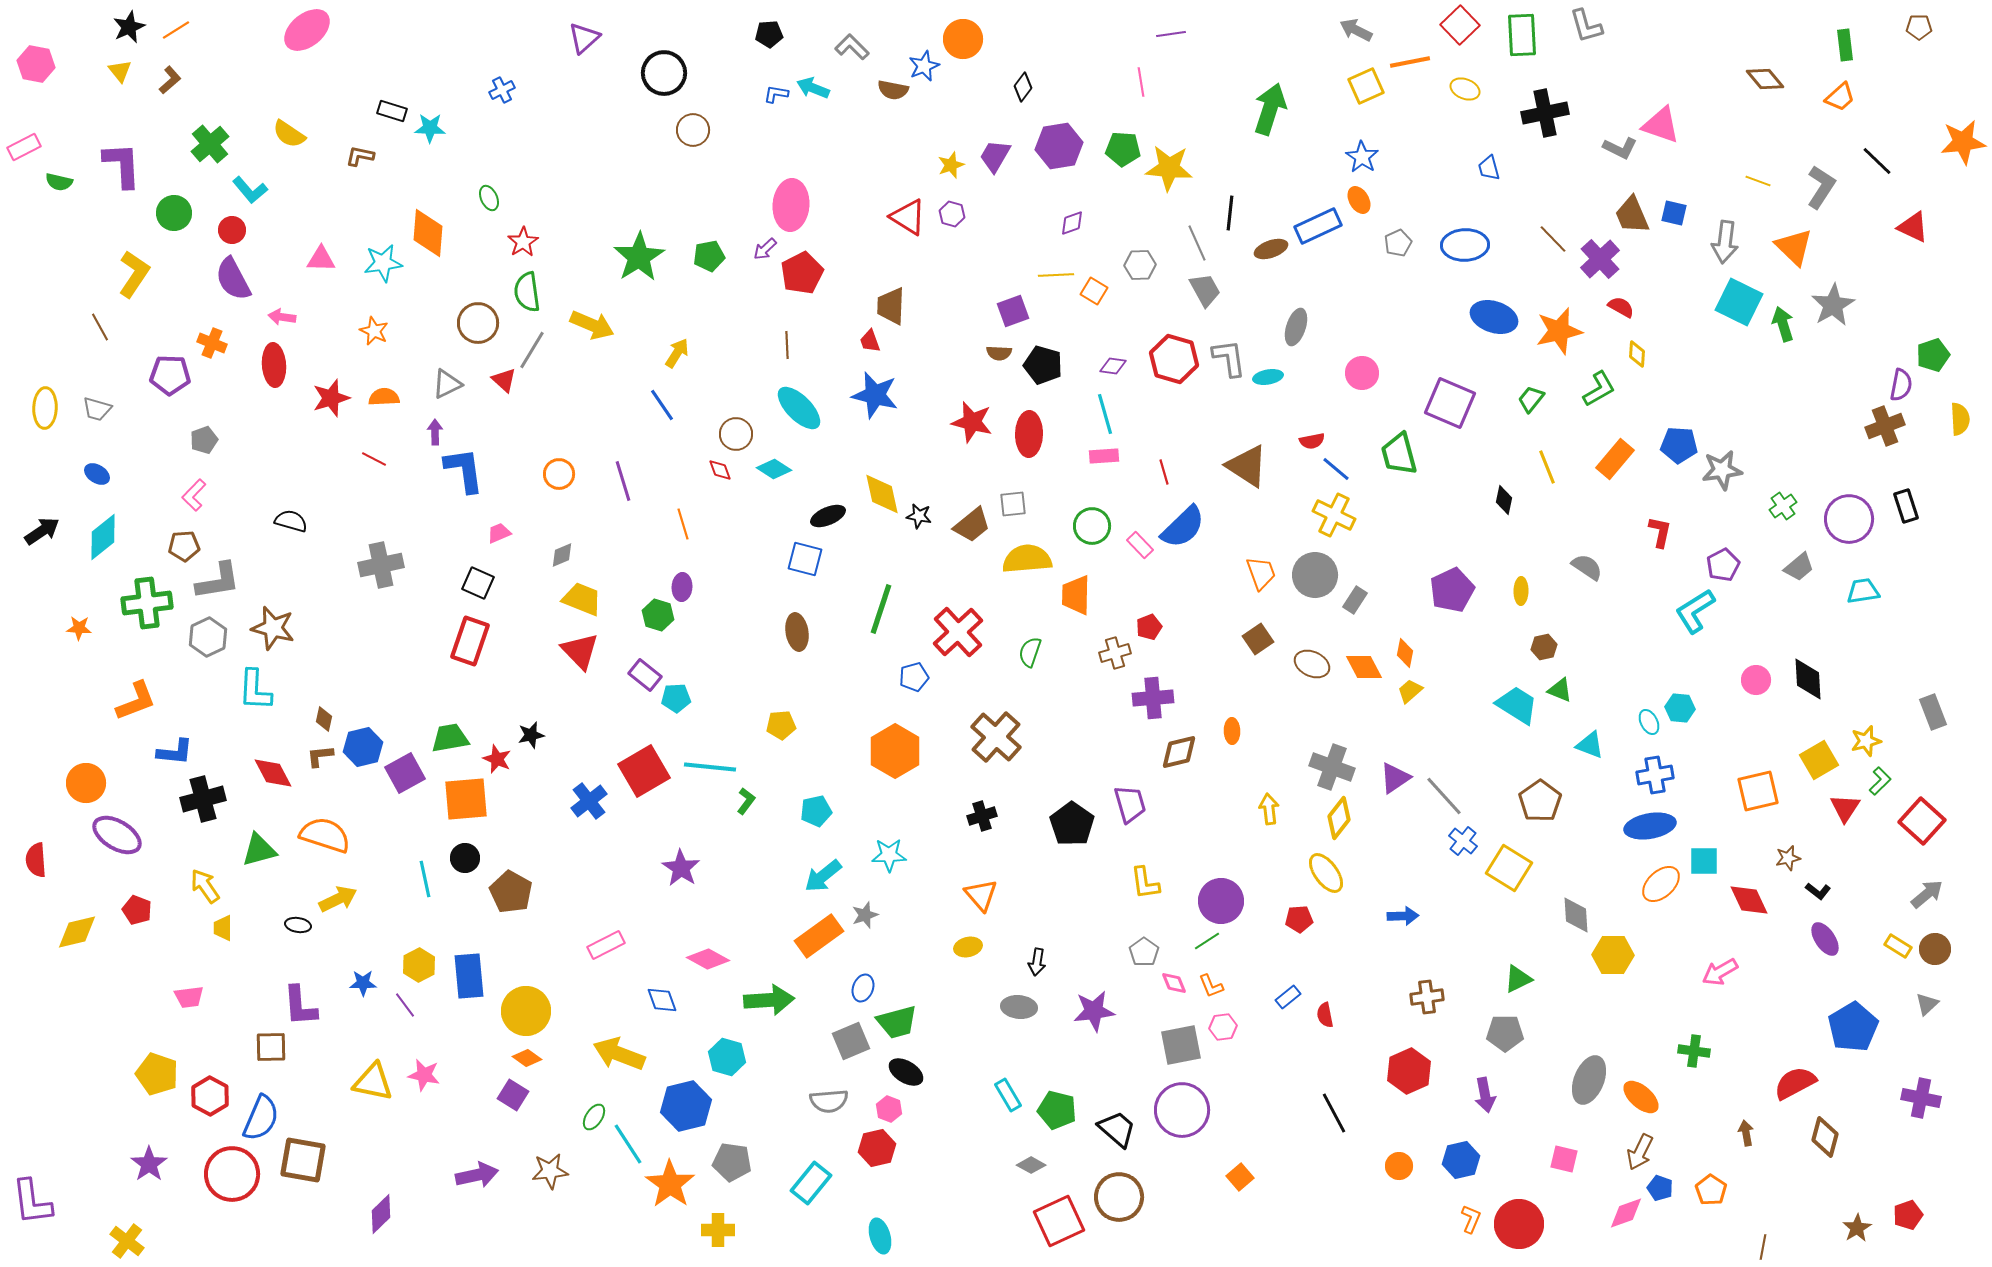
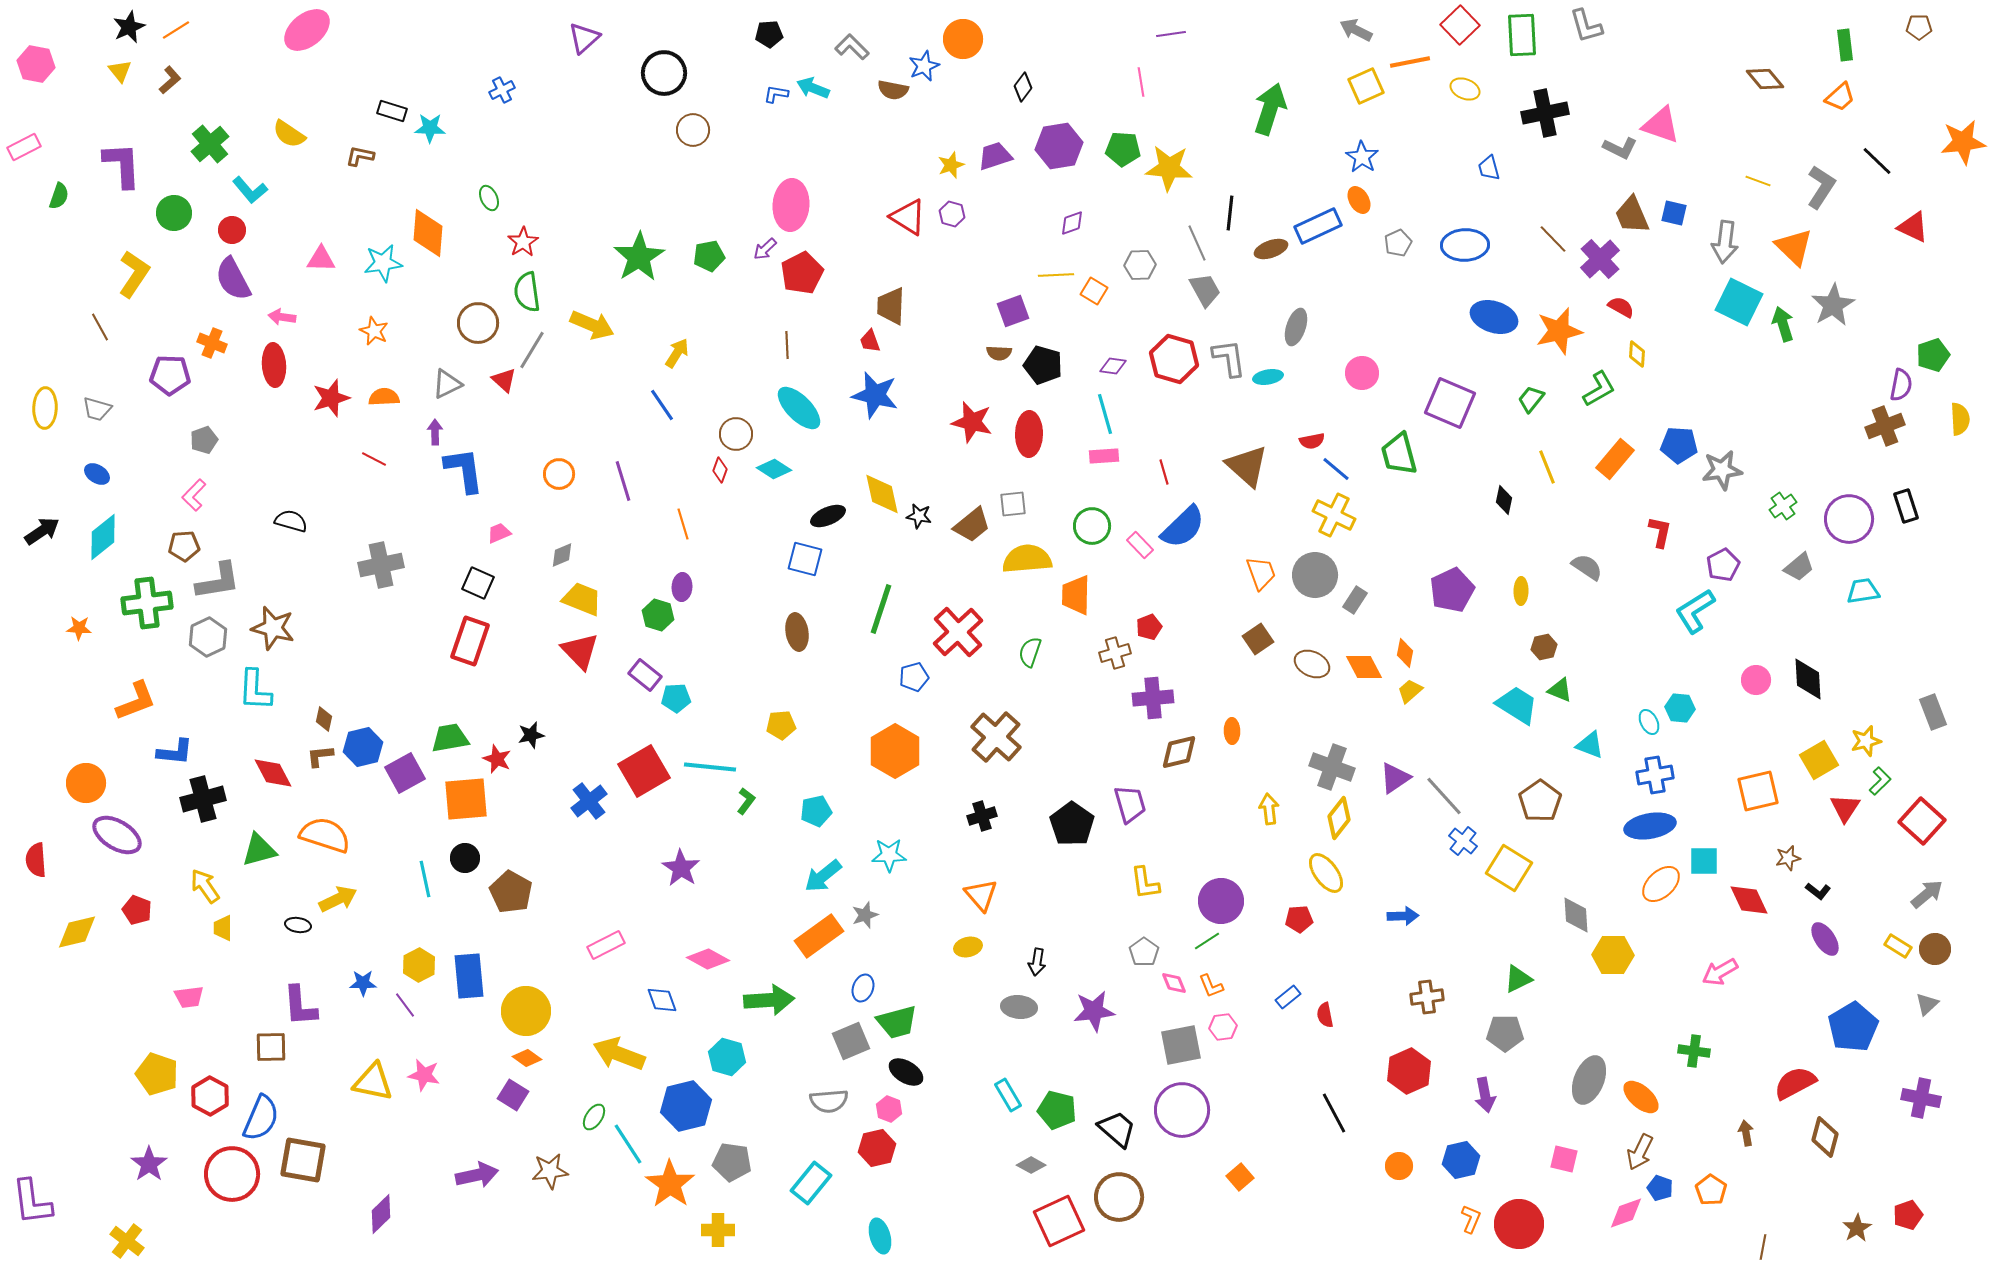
purple trapezoid at (995, 156): rotated 42 degrees clockwise
green semicircle at (59, 182): moved 14 px down; rotated 84 degrees counterclockwise
brown triangle at (1247, 466): rotated 9 degrees clockwise
red diamond at (720, 470): rotated 40 degrees clockwise
